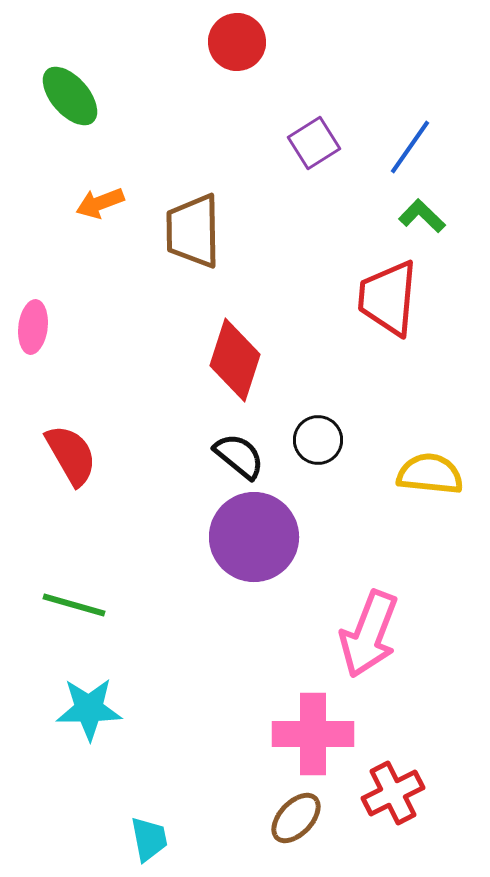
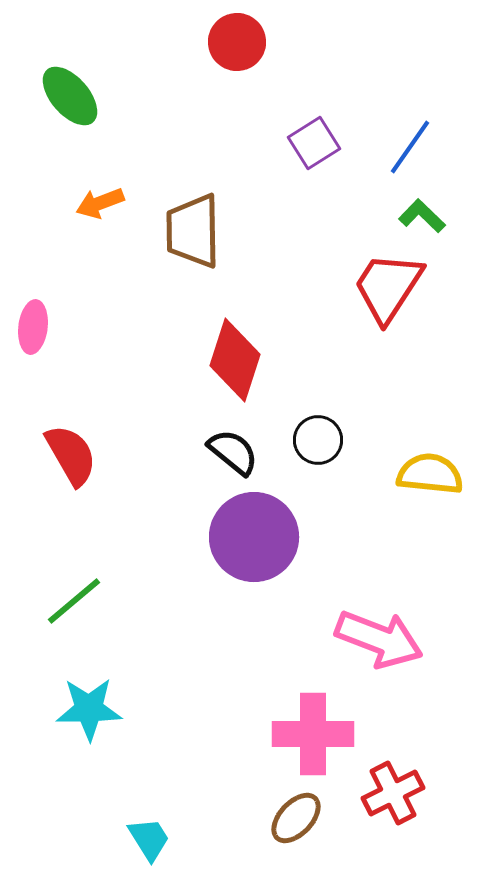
red trapezoid: moved 11 px up; rotated 28 degrees clockwise
black semicircle: moved 6 px left, 4 px up
green line: moved 4 px up; rotated 56 degrees counterclockwise
pink arrow: moved 10 px right, 5 px down; rotated 90 degrees counterclockwise
cyan trapezoid: rotated 21 degrees counterclockwise
